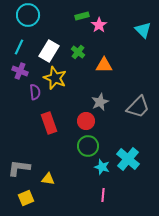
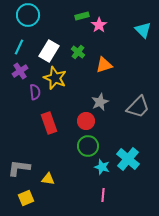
orange triangle: rotated 18 degrees counterclockwise
purple cross: rotated 35 degrees clockwise
